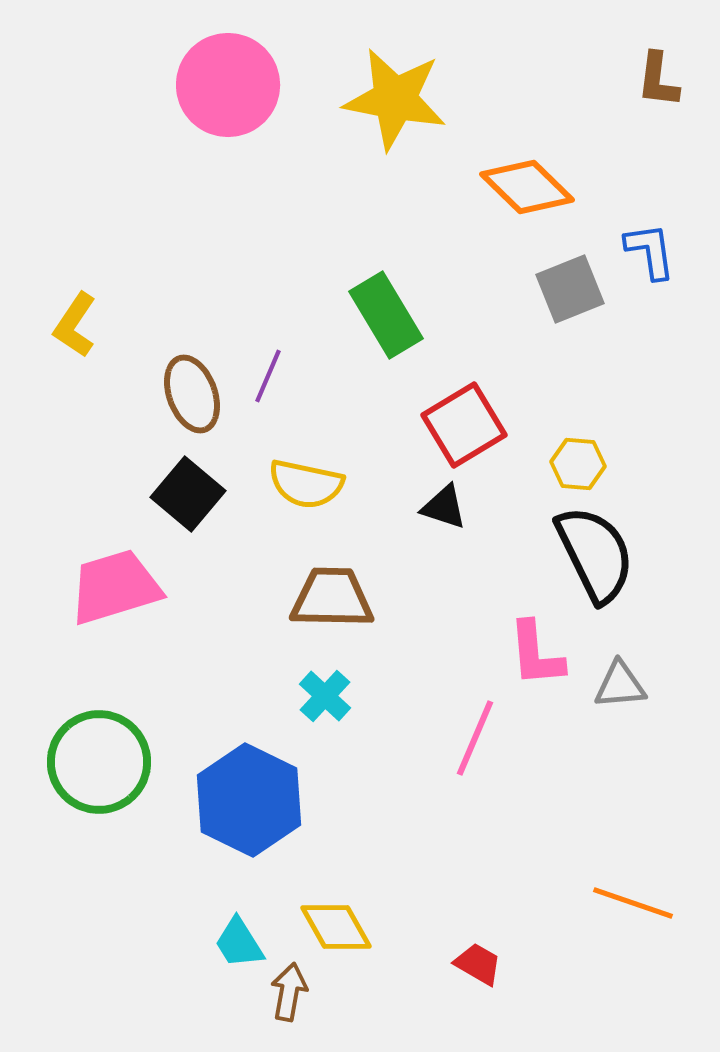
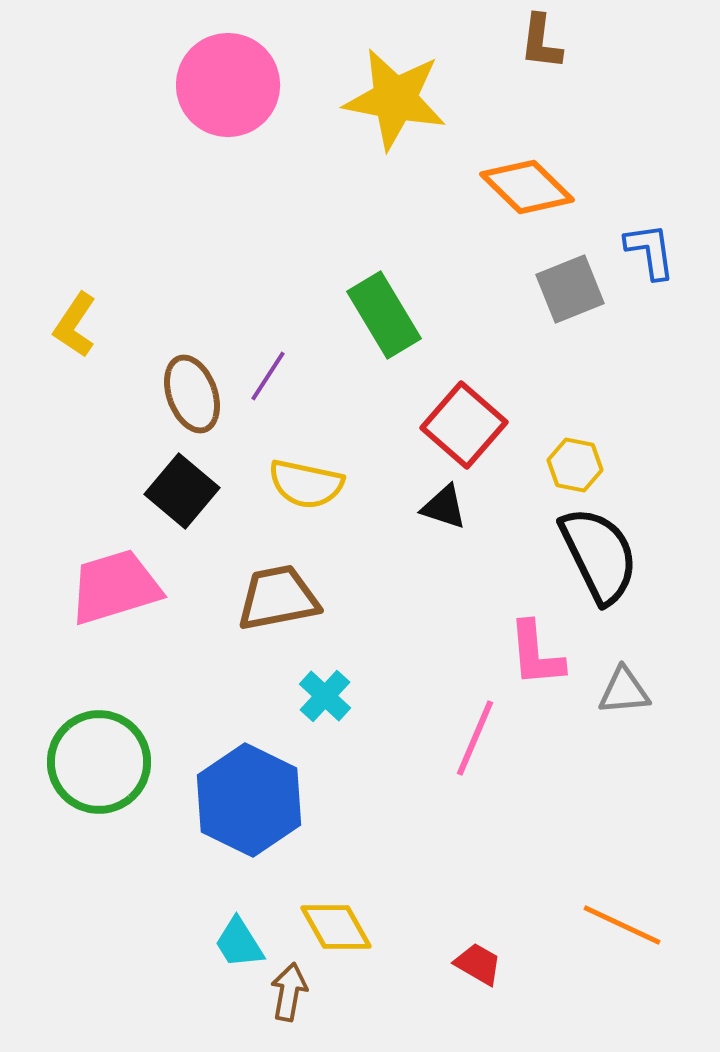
brown L-shape: moved 117 px left, 38 px up
green rectangle: moved 2 px left
purple line: rotated 10 degrees clockwise
red square: rotated 18 degrees counterclockwise
yellow hexagon: moved 3 px left, 1 px down; rotated 6 degrees clockwise
black square: moved 6 px left, 3 px up
black semicircle: moved 4 px right, 1 px down
brown trapezoid: moved 54 px left; rotated 12 degrees counterclockwise
gray triangle: moved 4 px right, 6 px down
orange line: moved 11 px left, 22 px down; rotated 6 degrees clockwise
